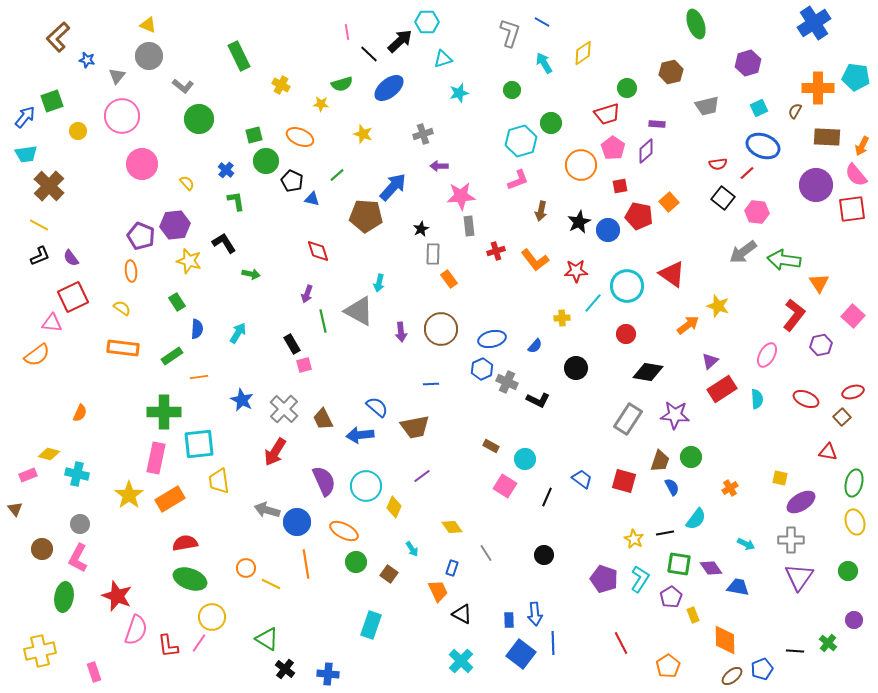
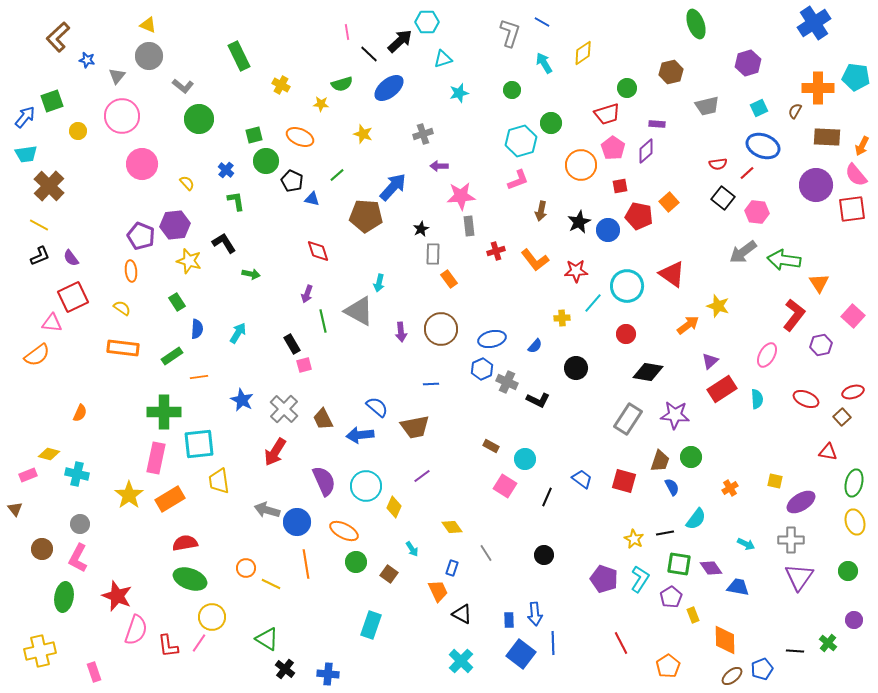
yellow square at (780, 478): moved 5 px left, 3 px down
